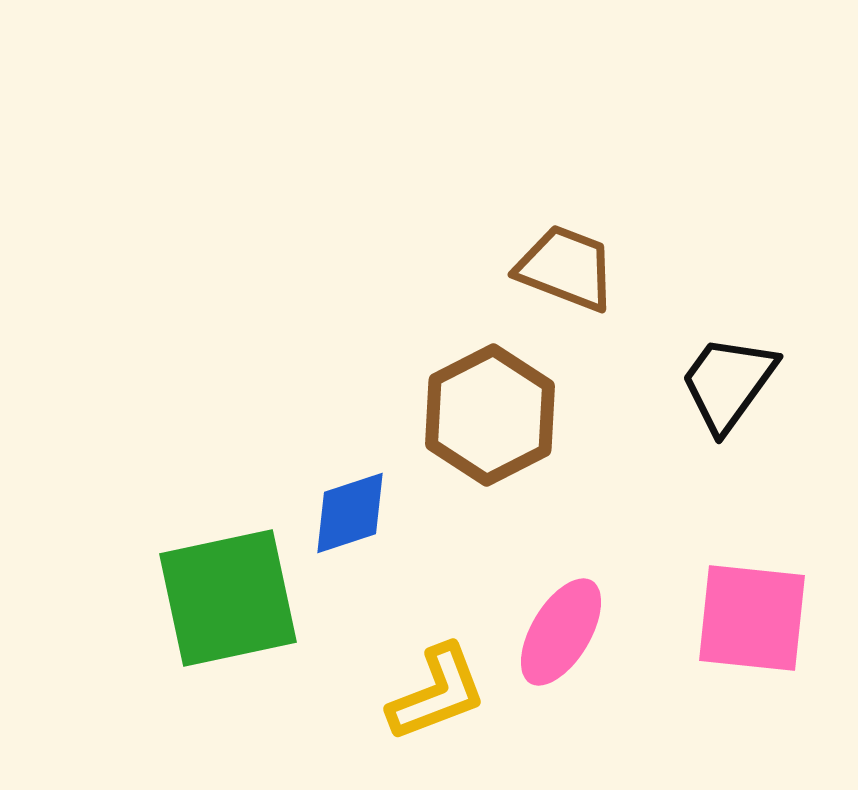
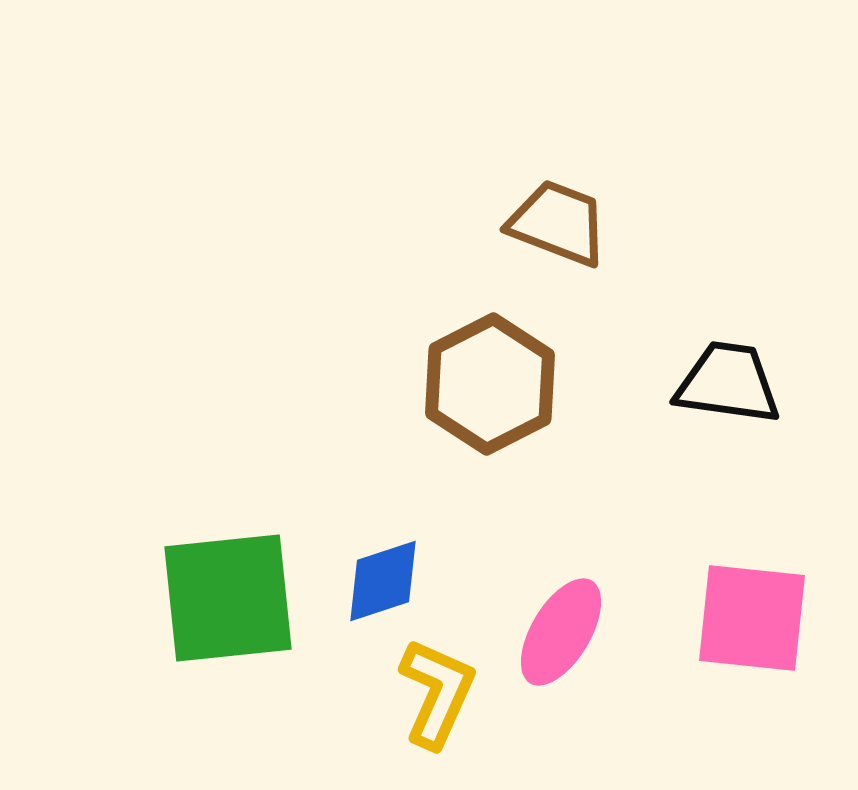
brown trapezoid: moved 8 px left, 45 px up
black trapezoid: rotated 62 degrees clockwise
brown hexagon: moved 31 px up
blue diamond: moved 33 px right, 68 px down
green square: rotated 6 degrees clockwise
yellow L-shape: rotated 45 degrees counterclockwise
